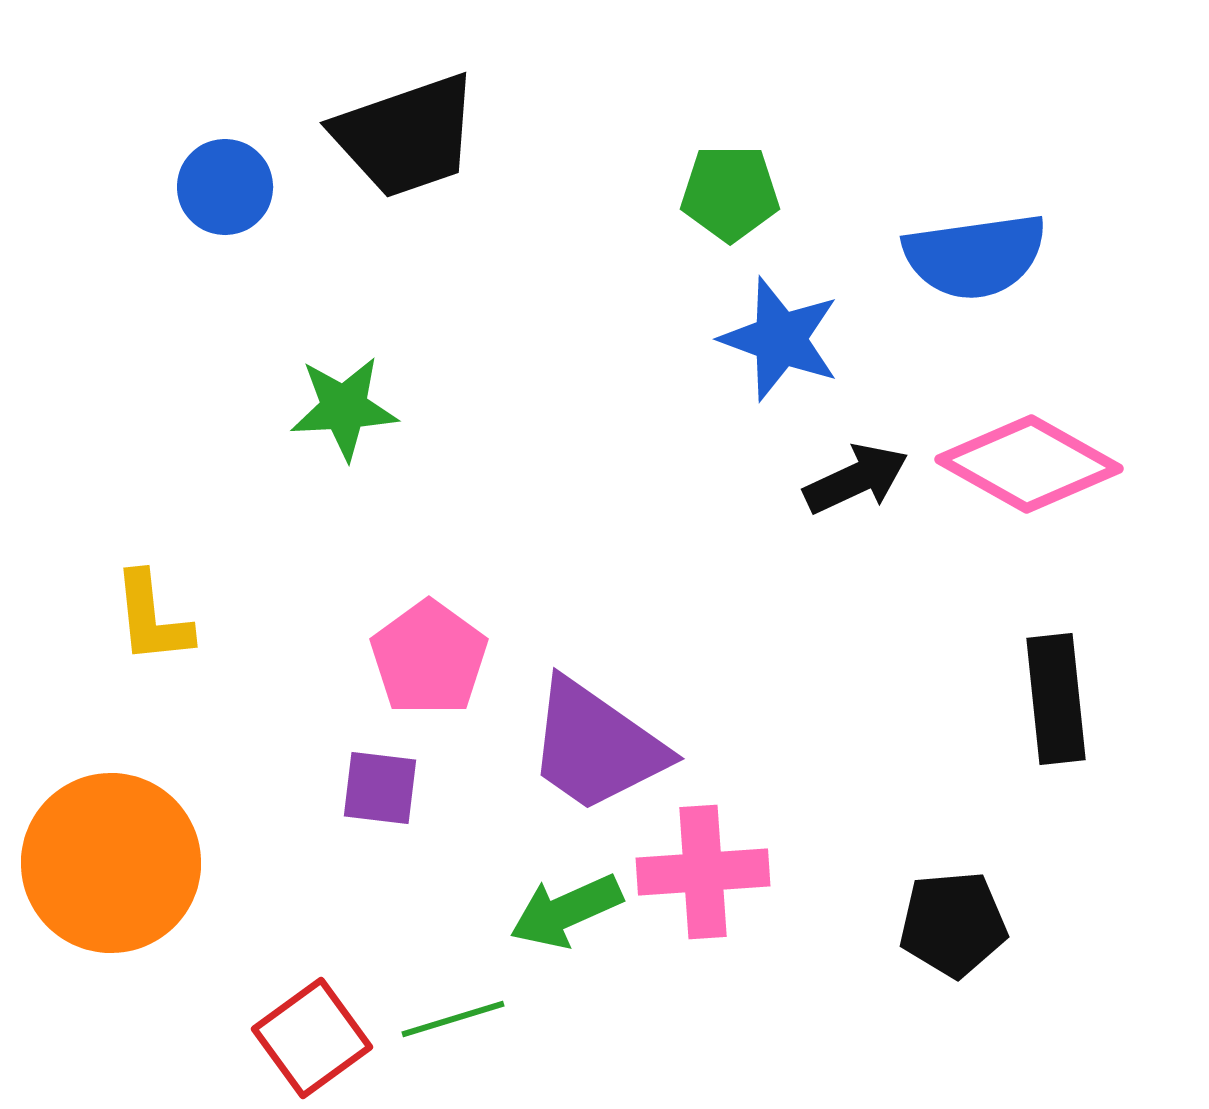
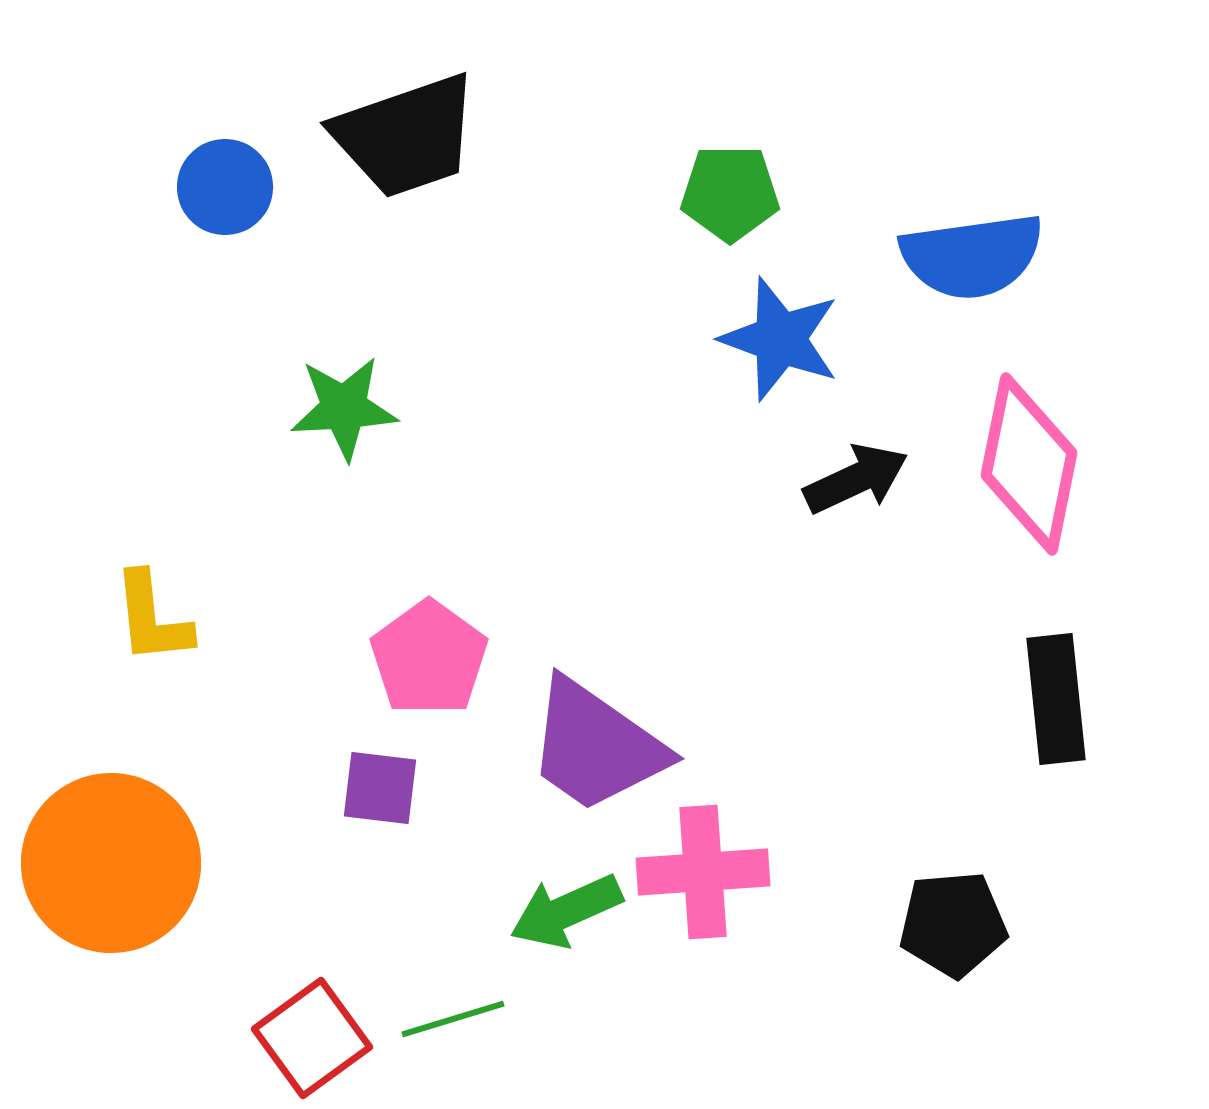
blue semicircle: moved 3 px left
pink diamond: rotated 72 degrees clockwise
